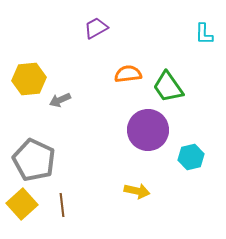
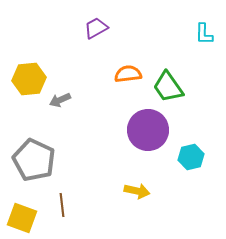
yellow square: moved 14 px down; rotated 28 degrees counterclockwise
